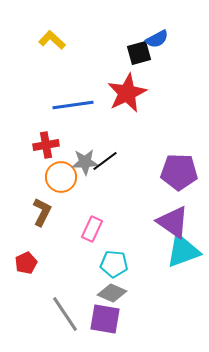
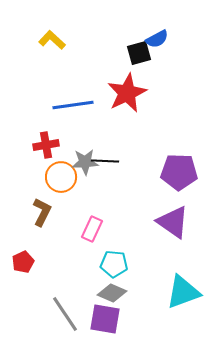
black line: rotated 40 degrees clockwise
cyan triangle: moved 41 px down
red pentagon: moved 3 px left, 1 px up
